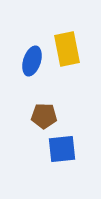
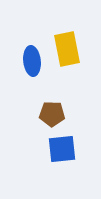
blue ellipse: rotated 24 degrees counterclockwise
brown pentagon: moved 8 px right, 2 px up
